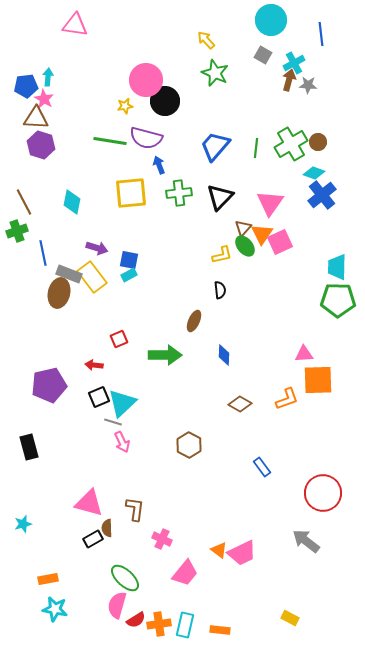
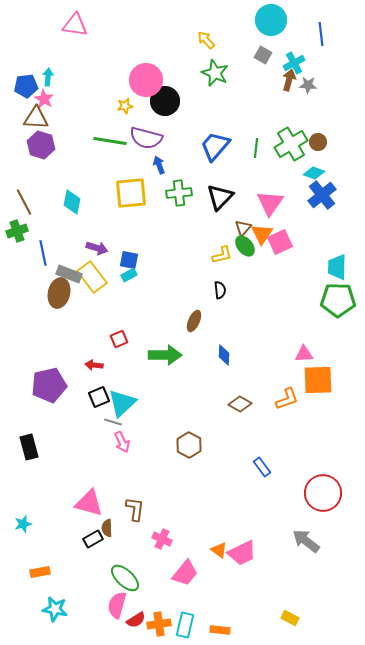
orange rectangle at (48, 579): moved 8 px left, 7 px up
